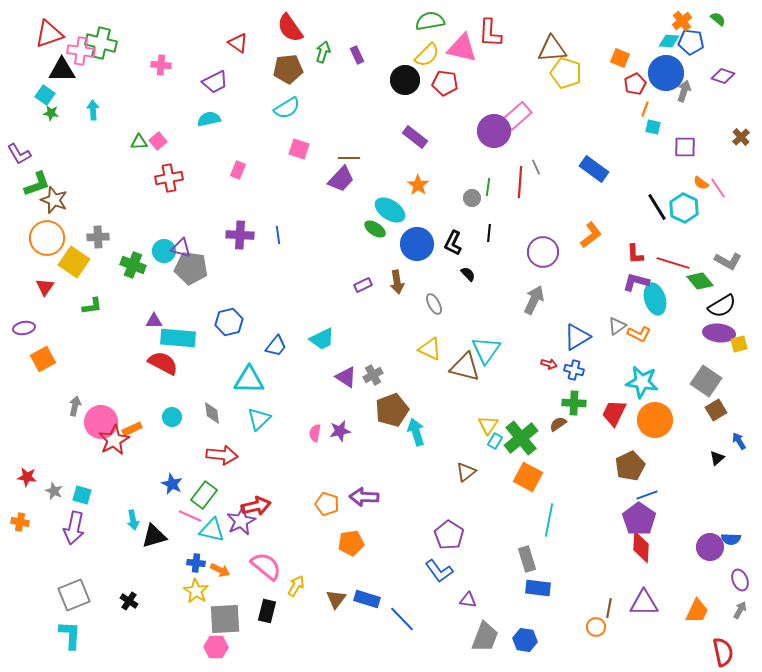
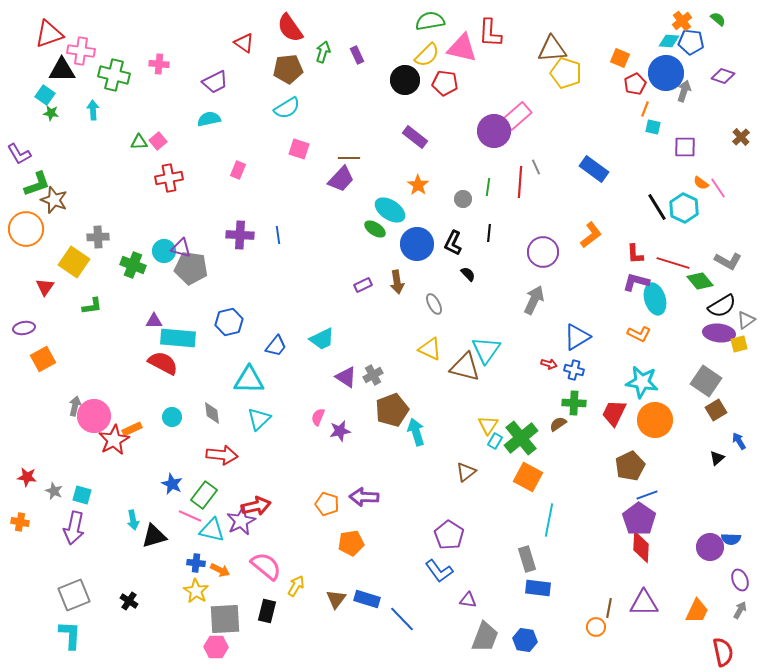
green cross at (101, 43): moved 13 px right, 32 px down
red triangle at (238, 43): moved 6 px right
pink cross at (161, 65): moved 2 px left, 1 px up
gray circle at (472, 198): moved 9 px left, 1 px down
orange circle at (47, 238): moved 21 px left, 9 px up
gray triangle at (617, 326): moved 129 px right, 6 px up
pink circle at (101, 422): moved 7 px left, 6 px up
pink semicircle at (315, 433): moved 3 px right, 16 px up; rotated 12 degrees clockwise
